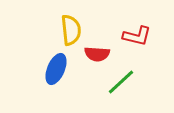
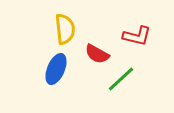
yellow semicircle: moved 6 px left, 1 px up
red semicircle: rotated 25 degrees clockwise
green line: moved 3 px up
